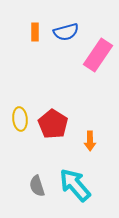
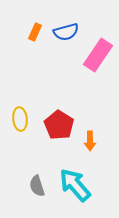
orange rectangle: rotated 24 degrees clockwise
red pentagon: moved 6 px right, 1 px down
